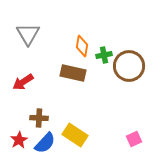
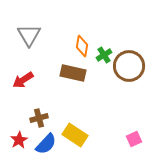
gray triangle: moved 1 px right, 1 px down
green cross: rotated 21 degrees counterclockwise
red arrow: moved 2 px up
brown cross: rotated 18 degrees counterclockwise
blue semicircle: moved 1 px right, 1 px down
